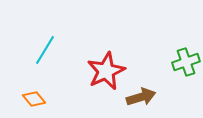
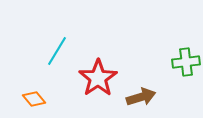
cyan line: moved 12 px right, 1 px down
green cross: rotated 12 degrees clockwise
red star: moved 8 px left, 7 px down; rotated 9 degrees counterclockwise
